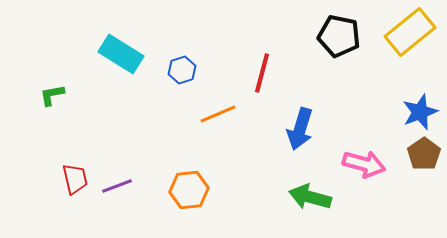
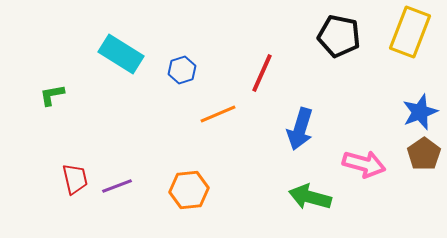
yellow rectangle: rotated 30 degrees counterclockwise
red line: rotated 9 degrees clockwise
